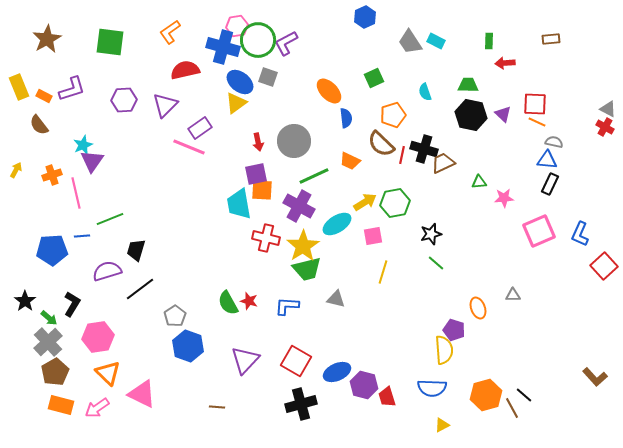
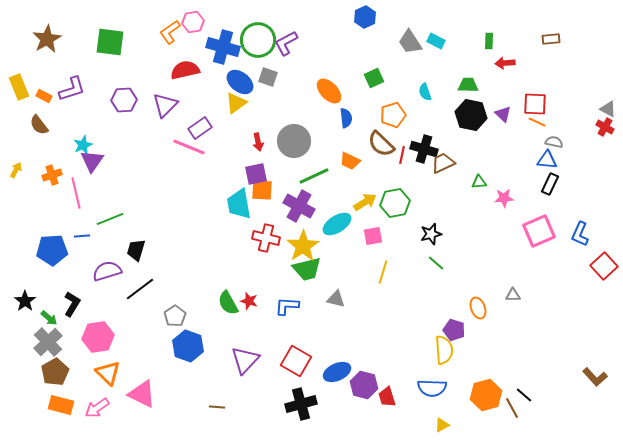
pink hexagon at (237, 26): moved 44 px left, 4 px up
